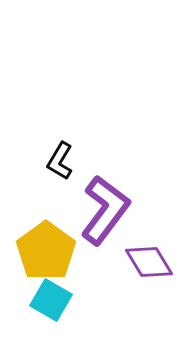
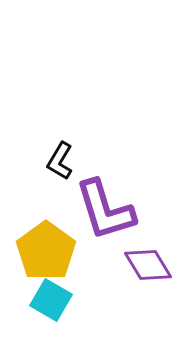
purple L-shape: rotated 126 degrees clockwise
purple diamond: moved 1 px left, 3 px down
